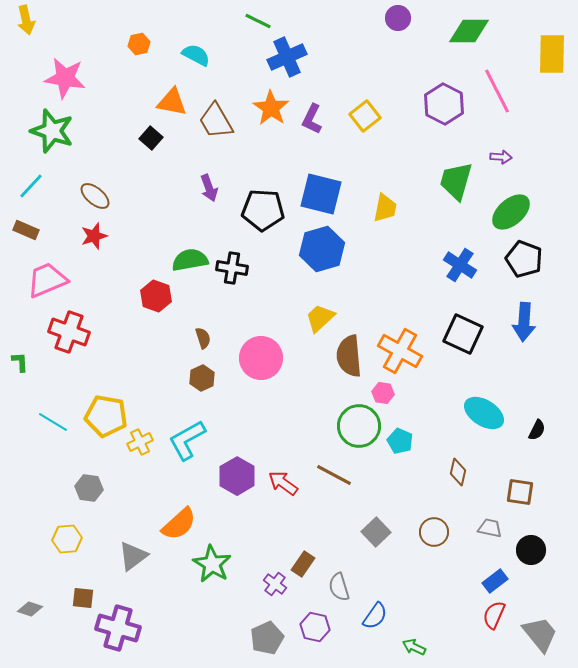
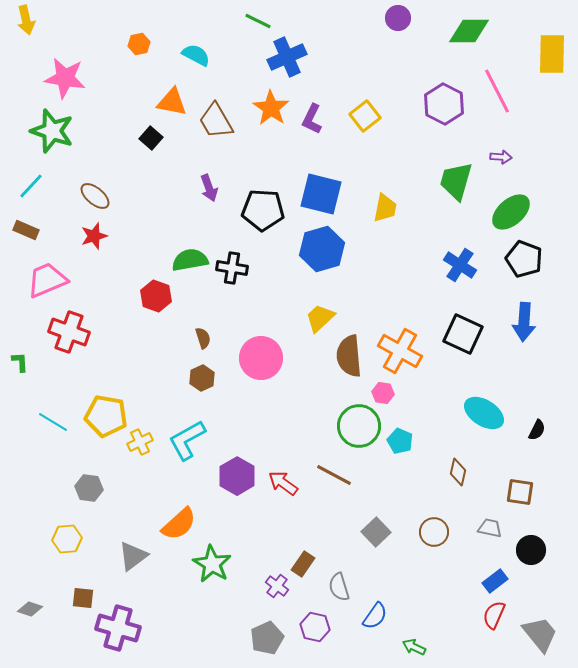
purple cross at (275, 584): moved 2 px right, 2 px down
